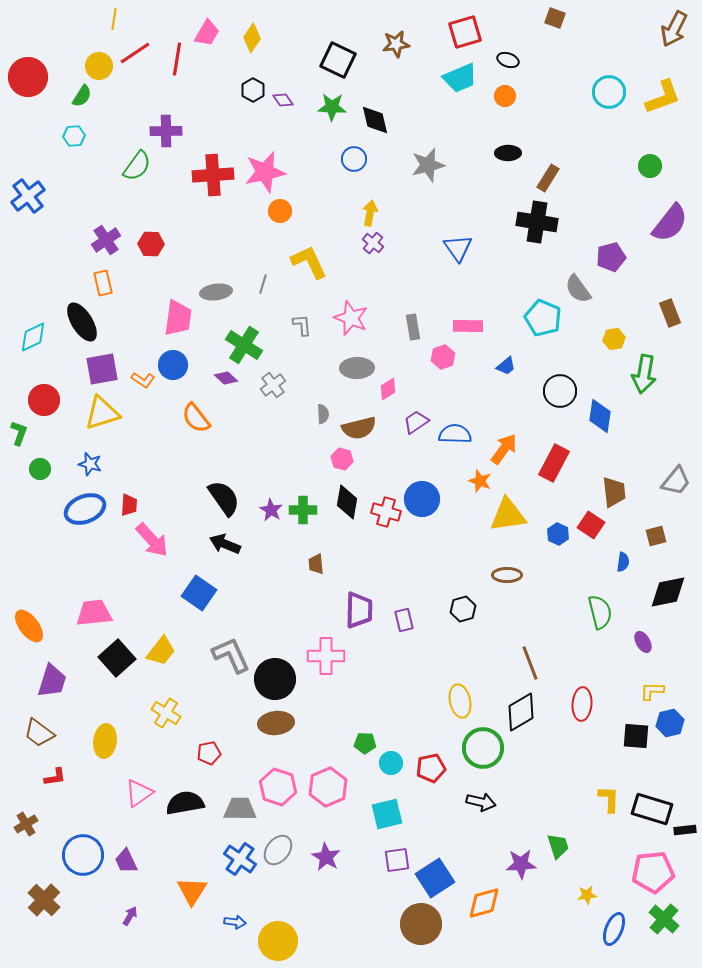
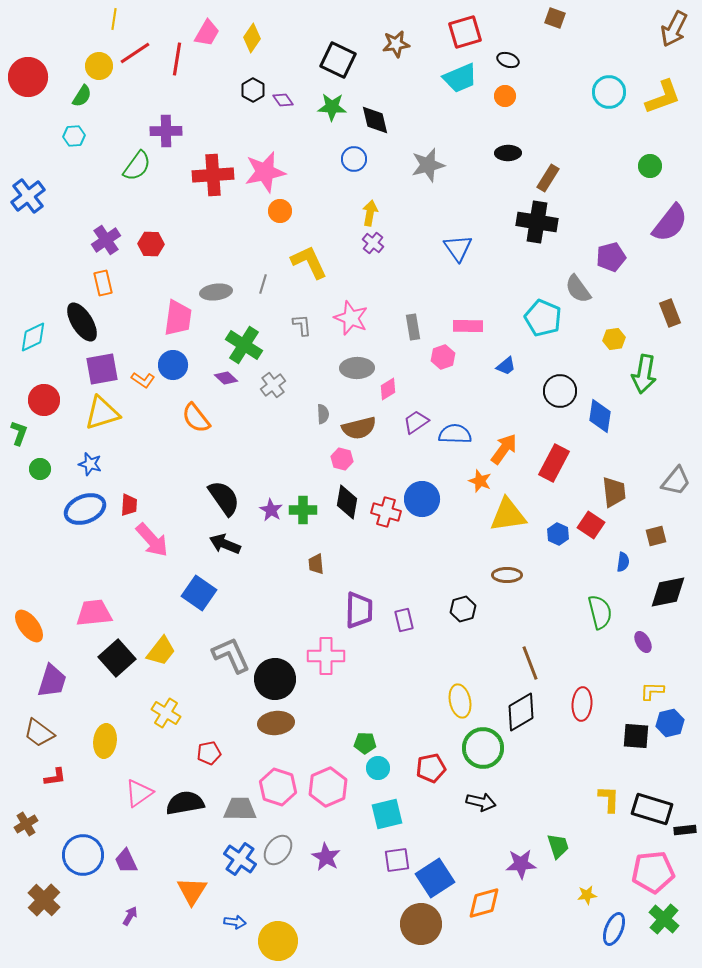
cyan circle at (391, 763): moved 13 px left, 5 px down
